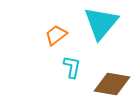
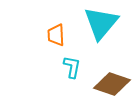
orange trapezoid: rotated 55 degrees counterclockwise
brown diamond: rotated 9 degrees clockwise
